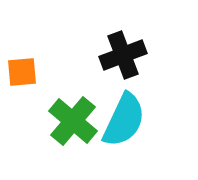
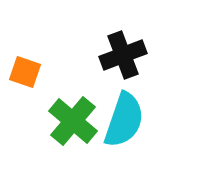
orange square: moved 3 px right; rotated 24 degrees clockwise
cyan semicircle: rotated 6 degrees counterclockwise
